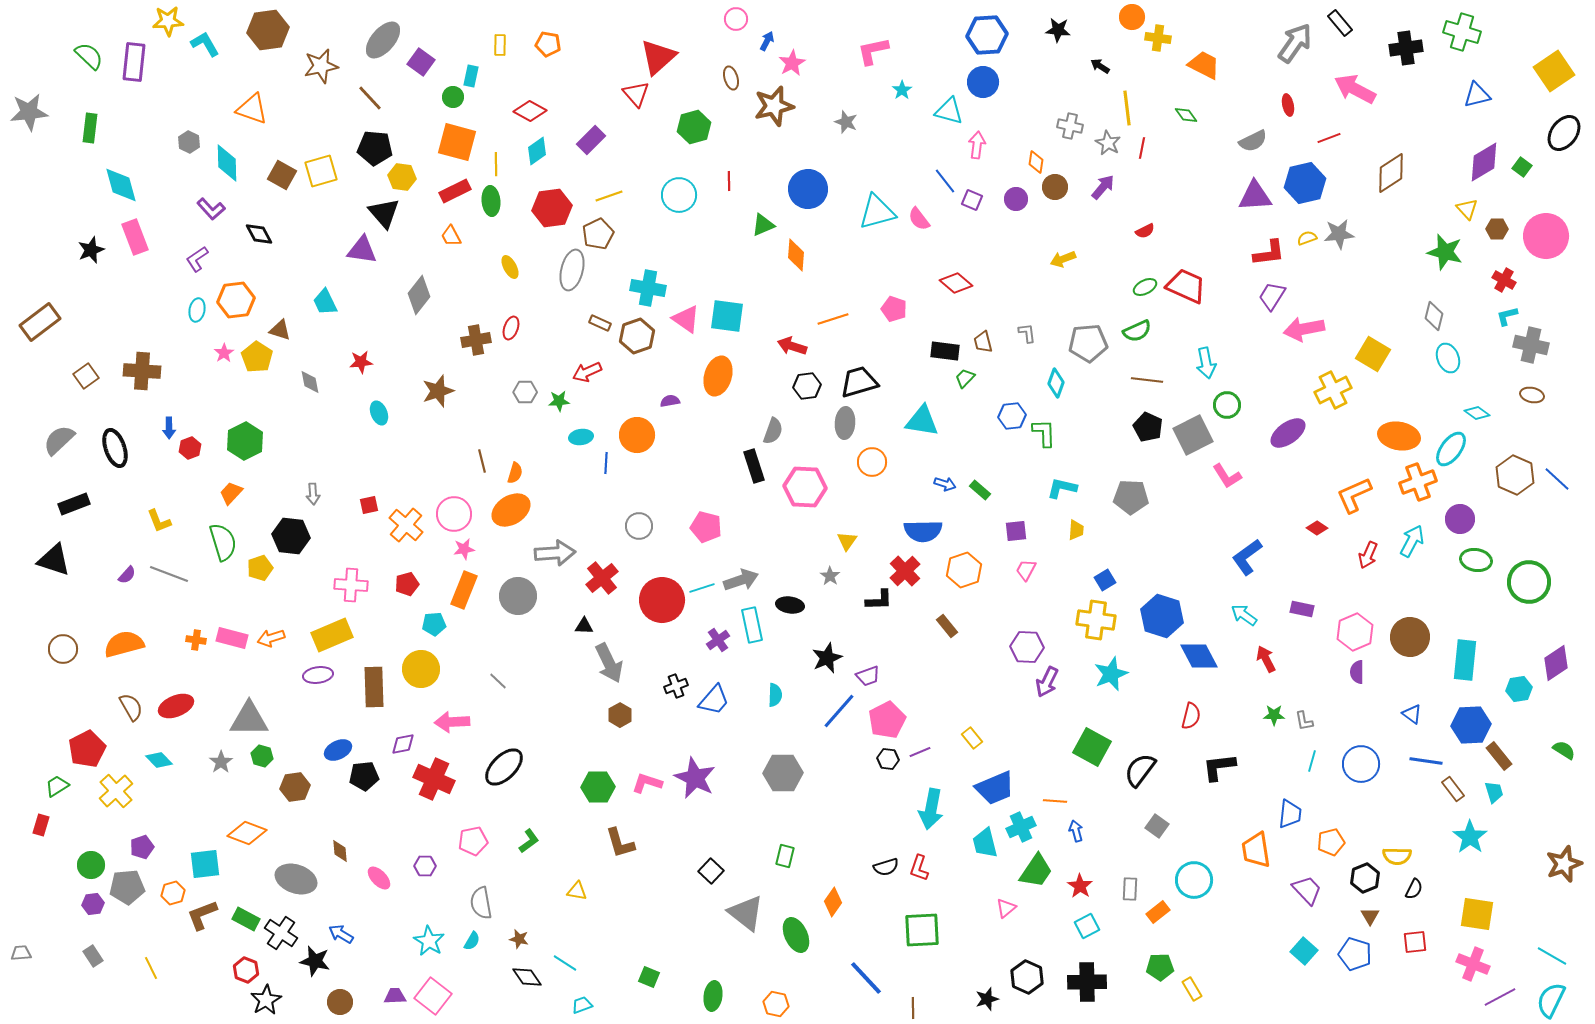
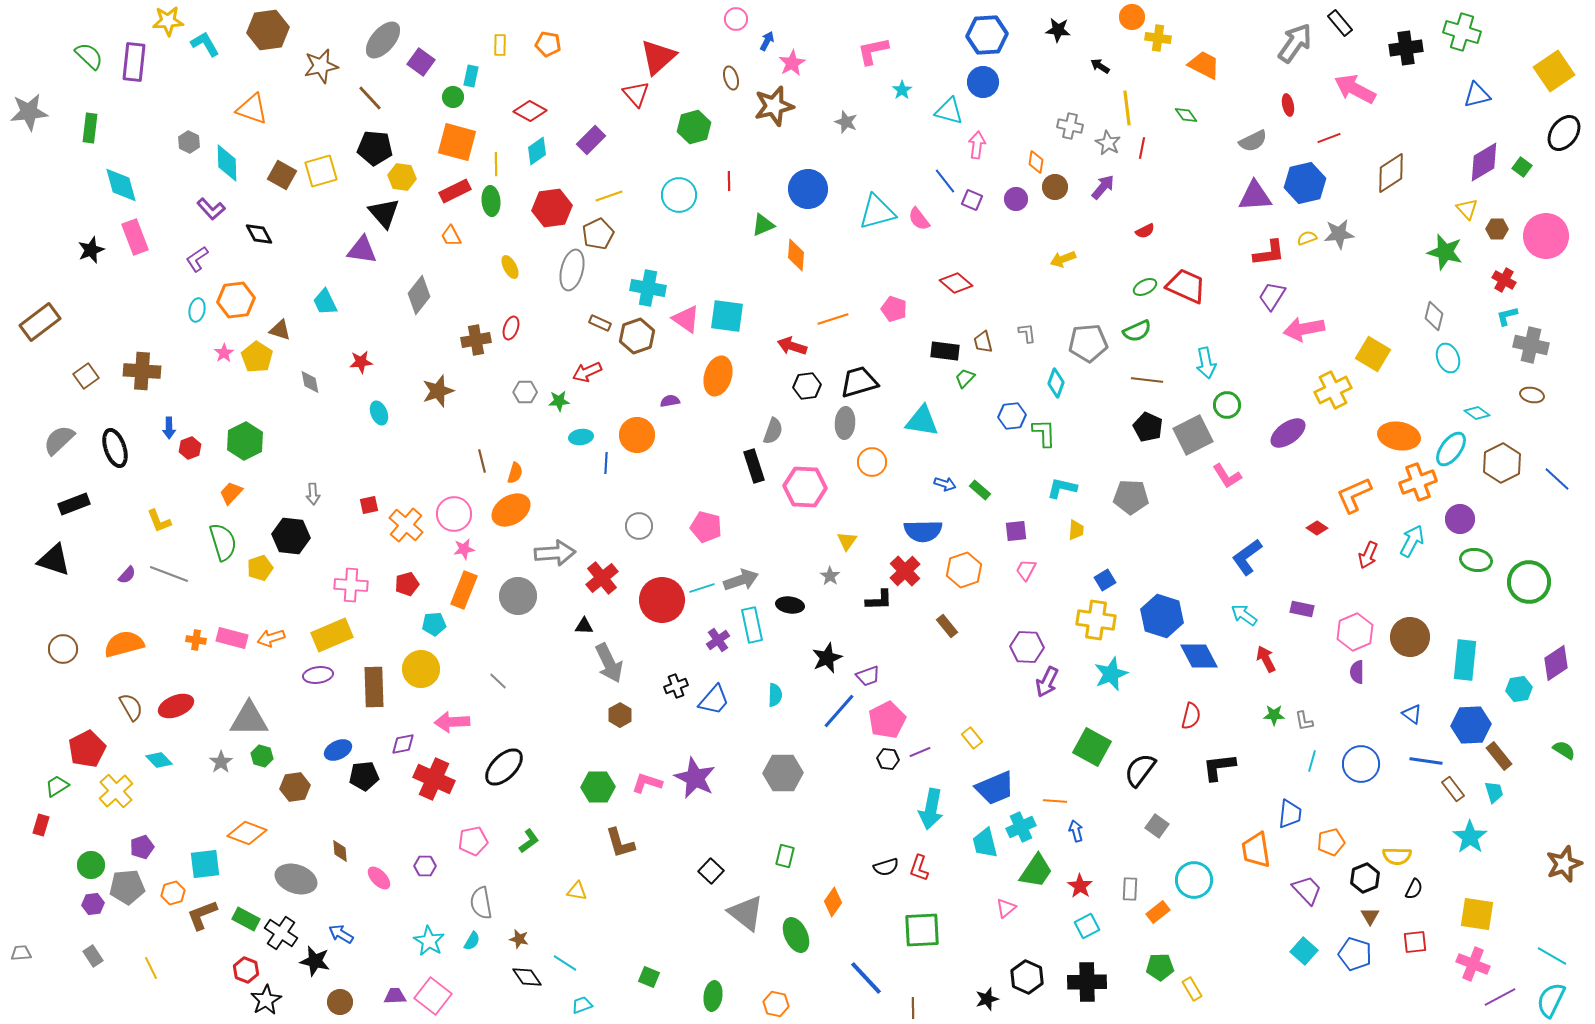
brown hexagon at (1515, 475): moved 13 px left, 12 px up; rotated 9 degrees clockwise
